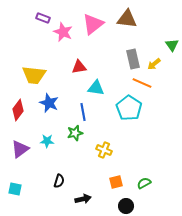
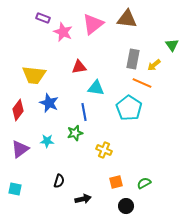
gray rectangle: rotated 24 degrees clockwise
yellow arrow: moved 1 px down
blue line: moved 1 px right
